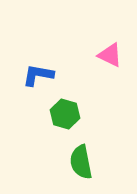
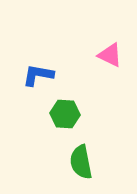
green hexagon: rotated 12 degrees counterclockwise
